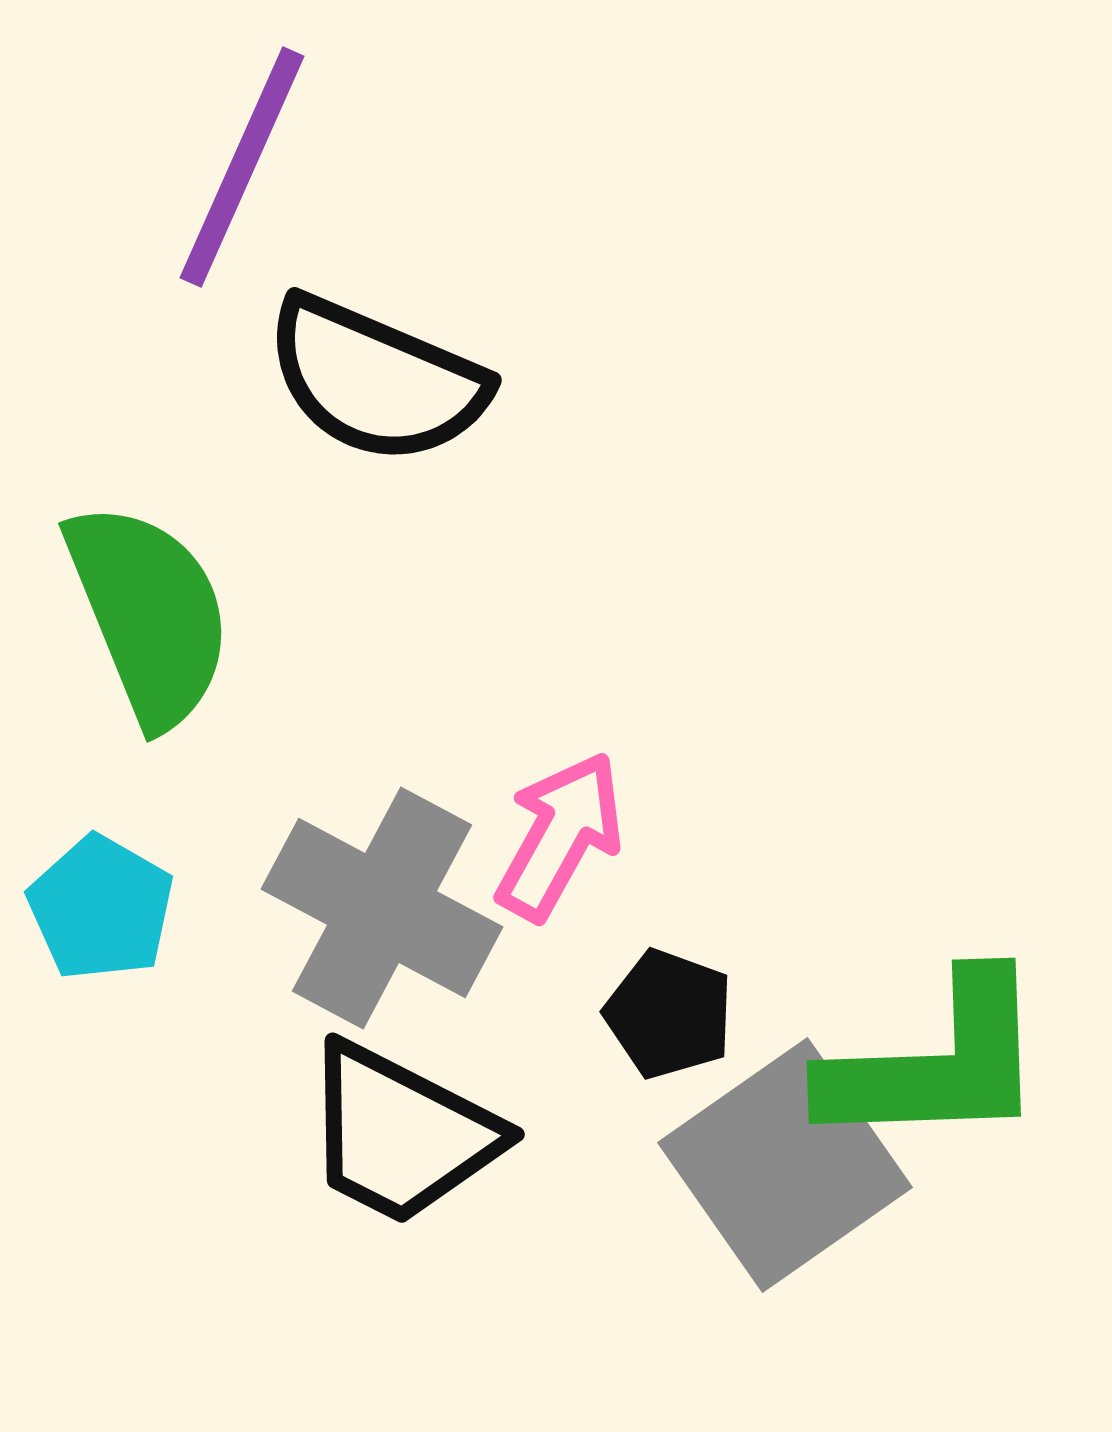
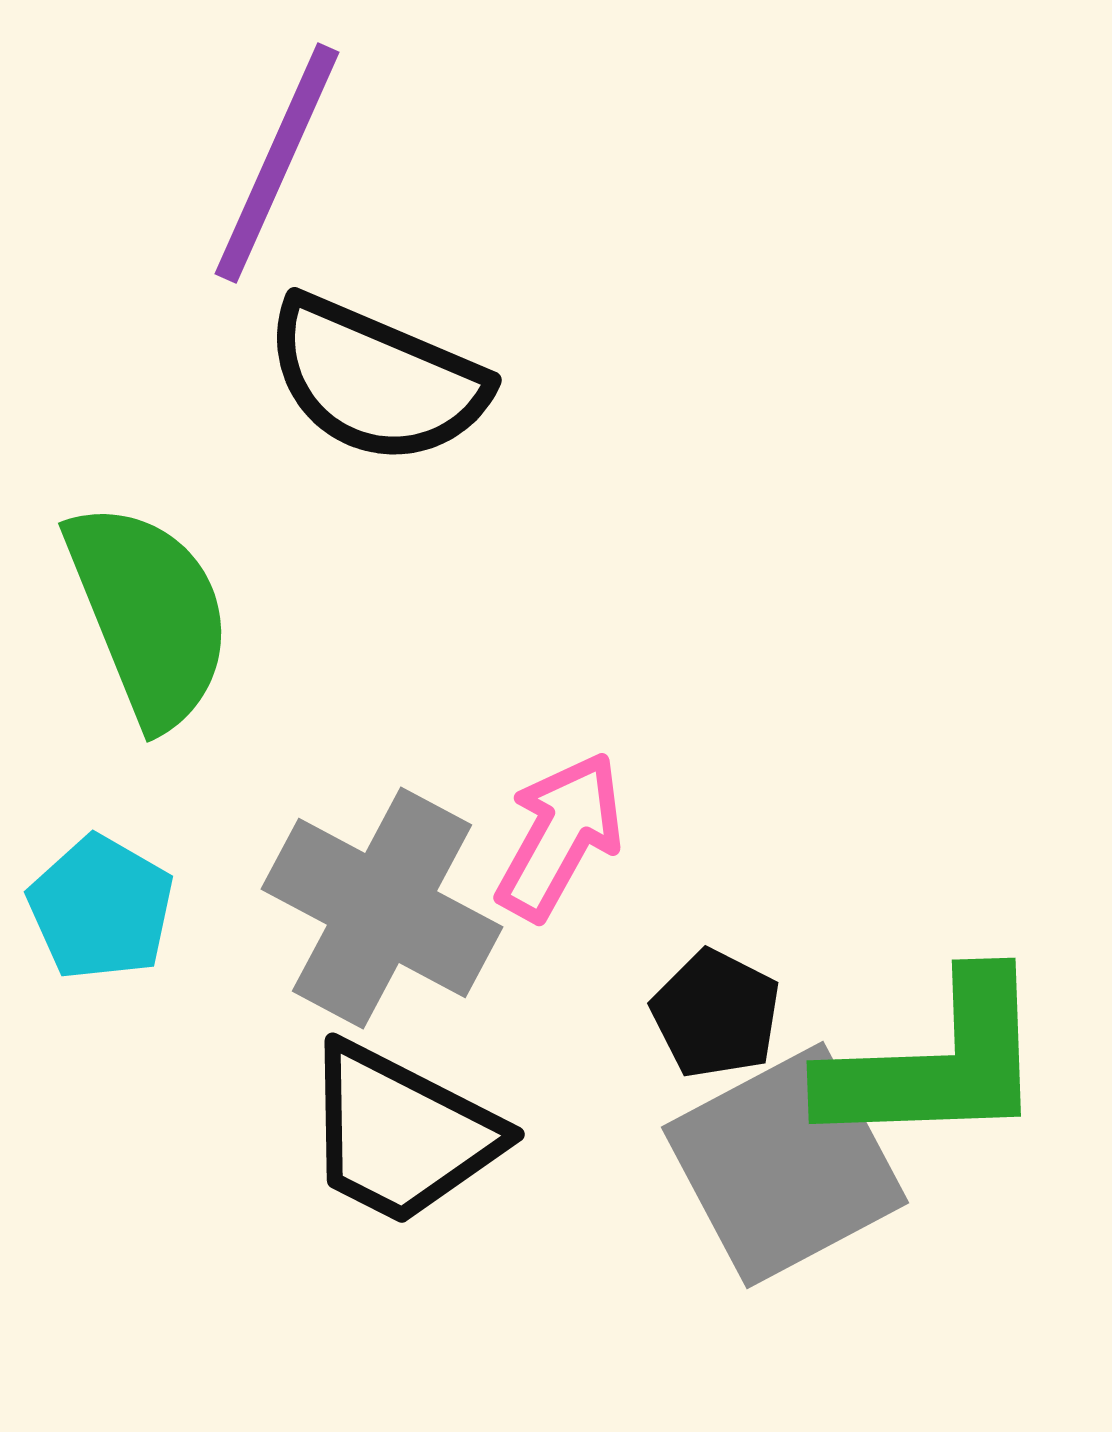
purple line: moved 35 px right, 4 px up
black pentagon: moved 47 px right; rotated 7 degrees clockwise
gray square: rotated 7 degrees clockwise
